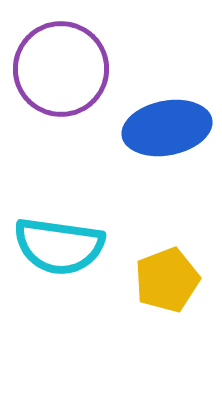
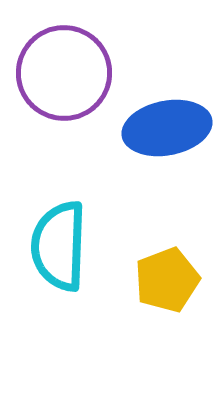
purple circle: moved 3 px right, 4 px down
cyan semicircle: rotated 84 degrees clockwise
